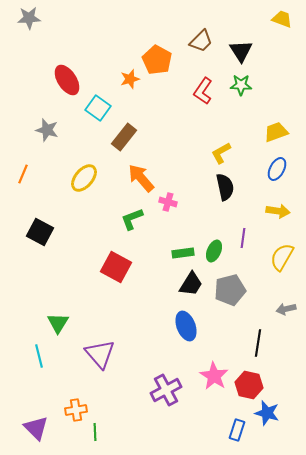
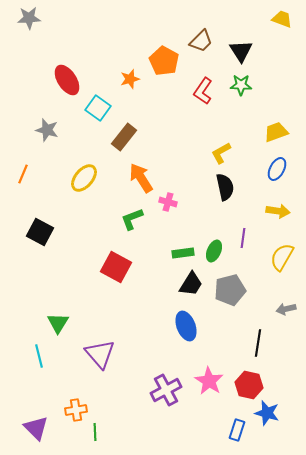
orange pentagon at (157, 60): moved 7 px right, 1 px down
orange arrow at (141, 178): rotated 8 degrees clockwise
pink star at (214, 376): moved 5 px left, 5 px down
